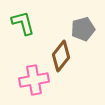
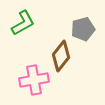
green L-shape: rotated 76 degrees clockwise
